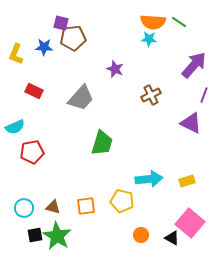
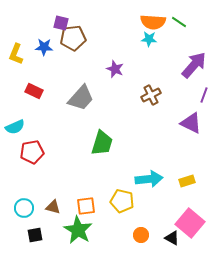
green star: moved 21 px right, 6 px up
